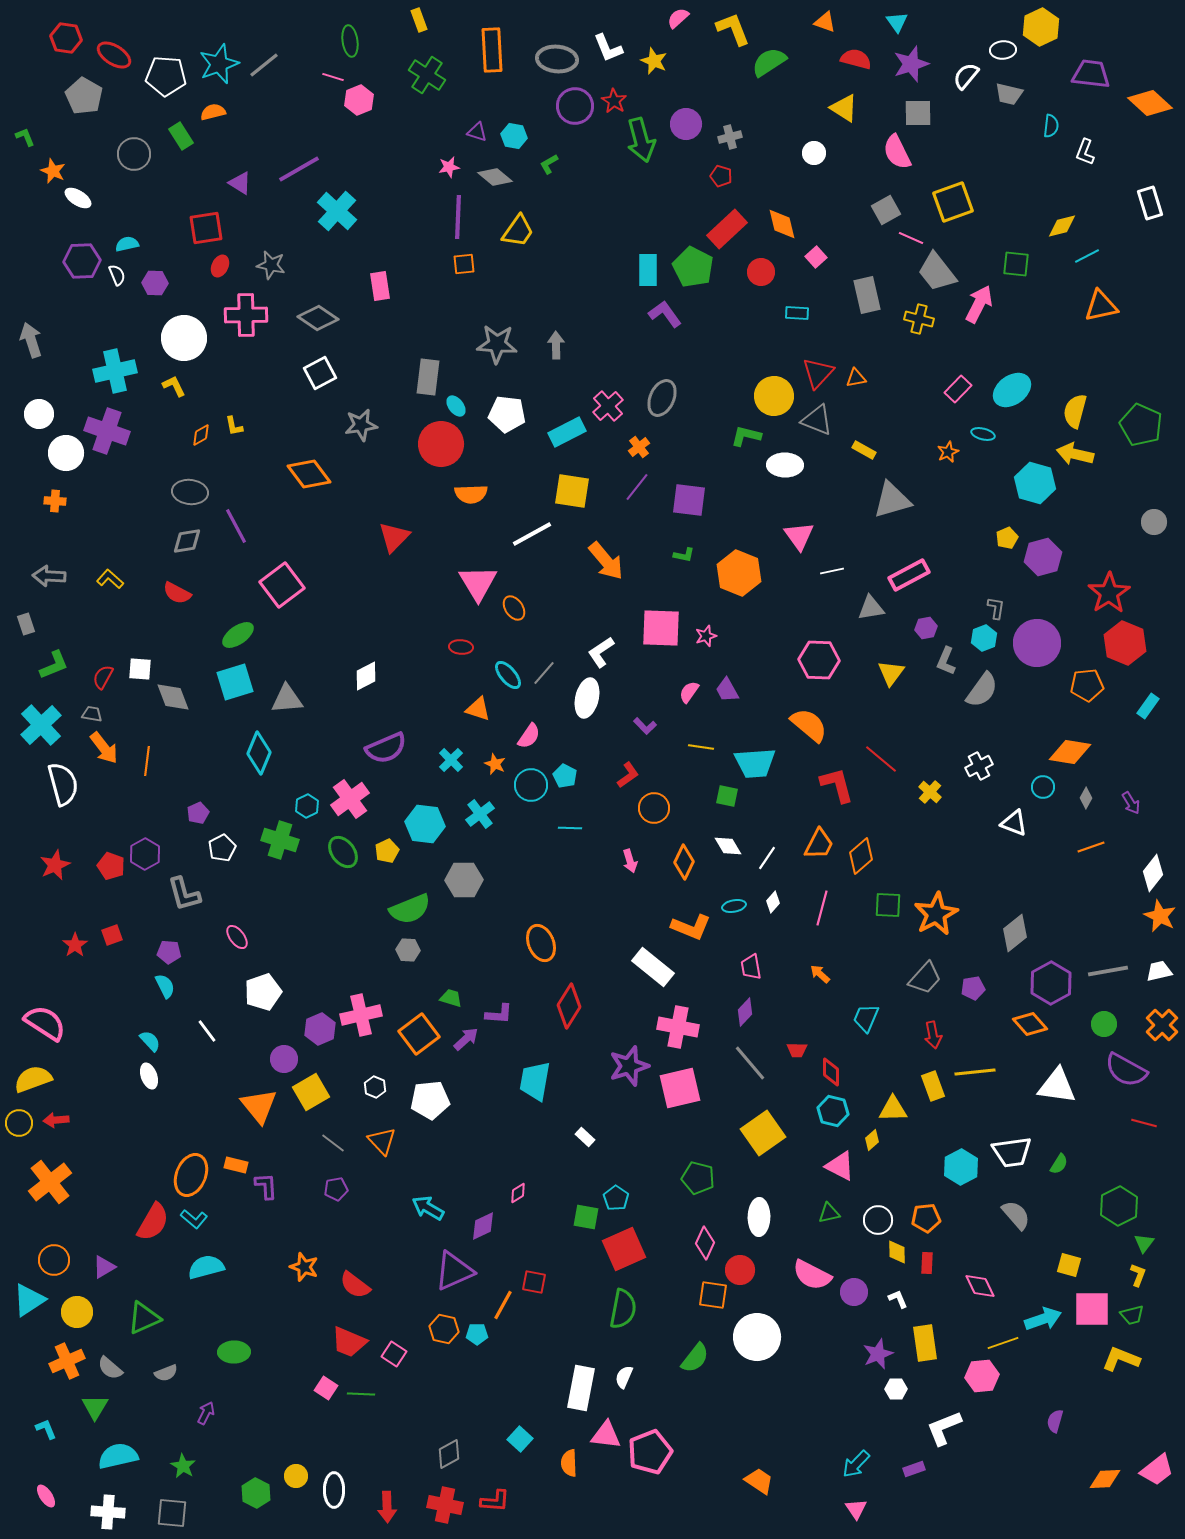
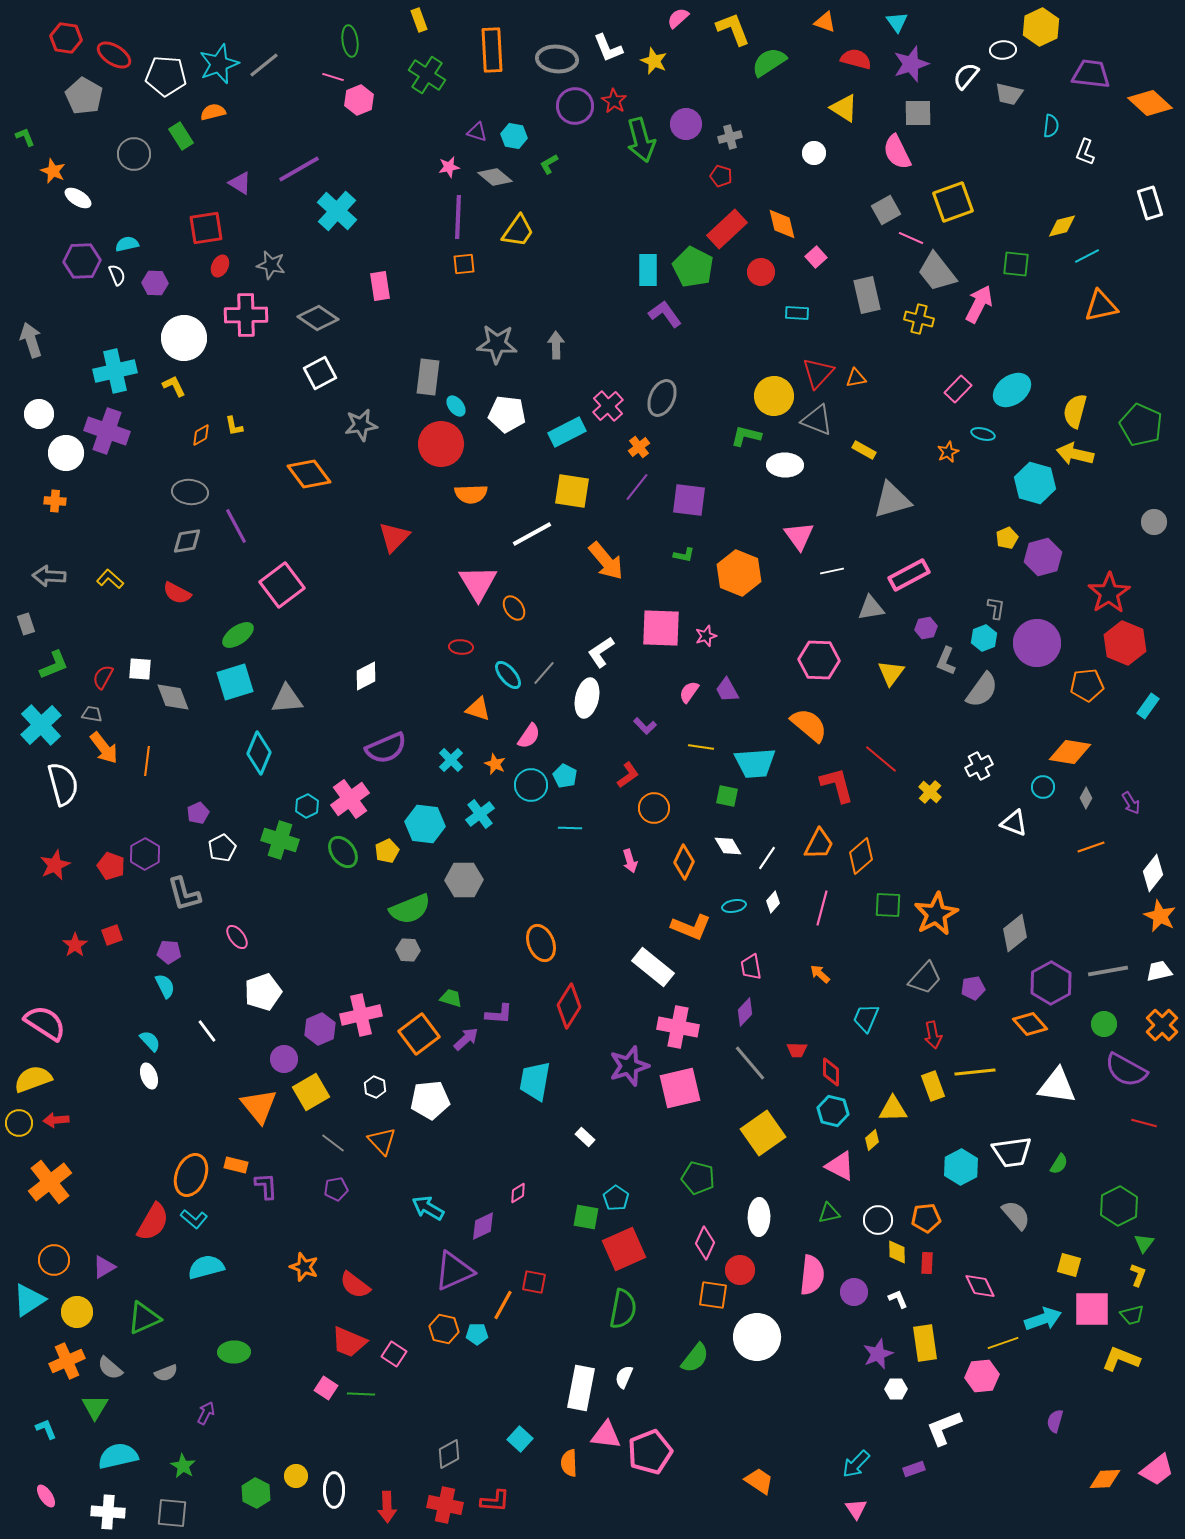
pink semicircle at (812, 1275): rotated 111 degrees counterclockwise
